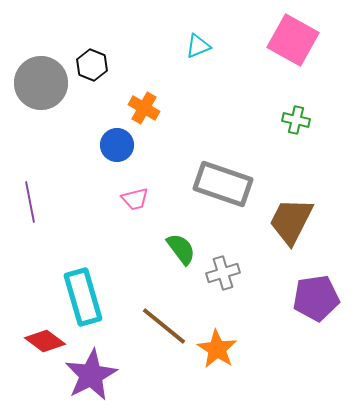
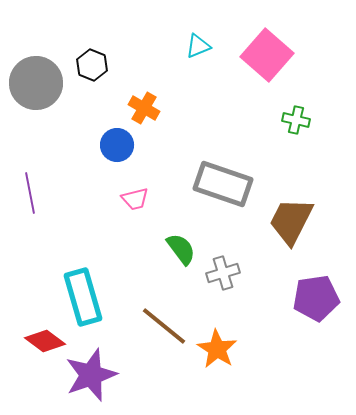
pink square: moved 26 px left, 15 px down; rotated 12 degrees clockwise
gray circle: moved 5 px left
purple line: moved 9 px up
purple star: rotated 8 degrees clockwise
